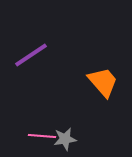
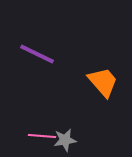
purple line: moved 6 px right, 1 px up; rotated 60 degrees clockwise
gray star: moved 1 px down
